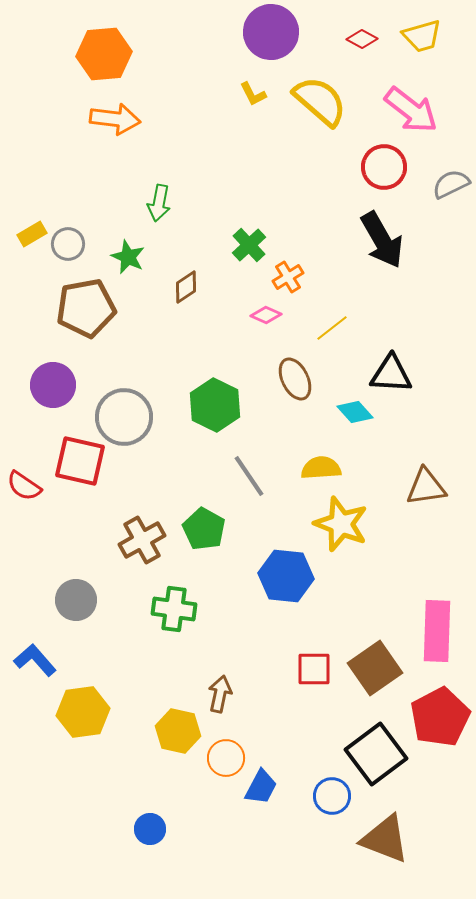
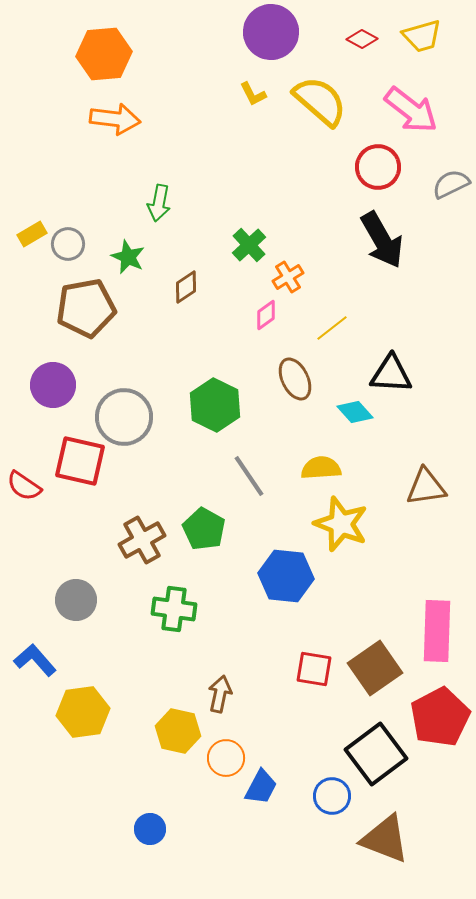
red circle at (384, 167): moved 6 px left
pink diamond at (266, 315): rotated 60 degrees counterclockwise
red square at (314, 669): rotated 9 degrees clockwise
